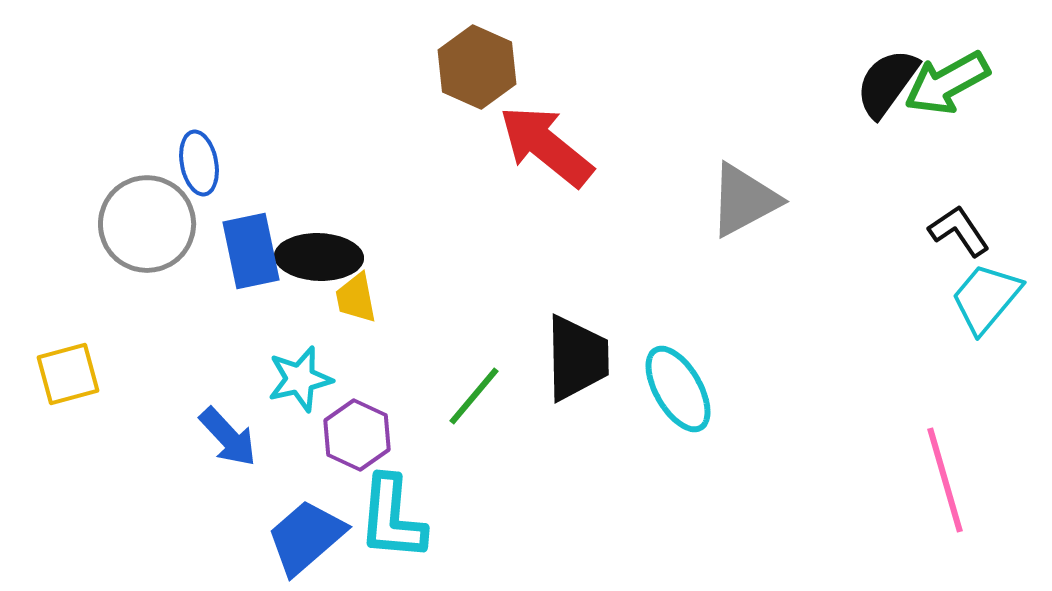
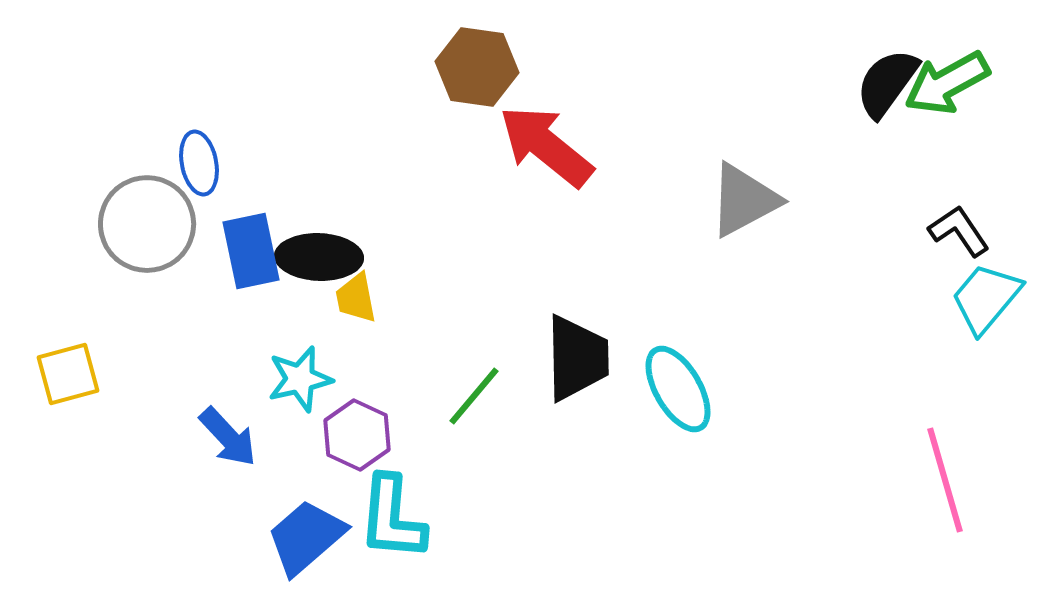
brown hexagon: rotated 16 degrees counterclockwise
